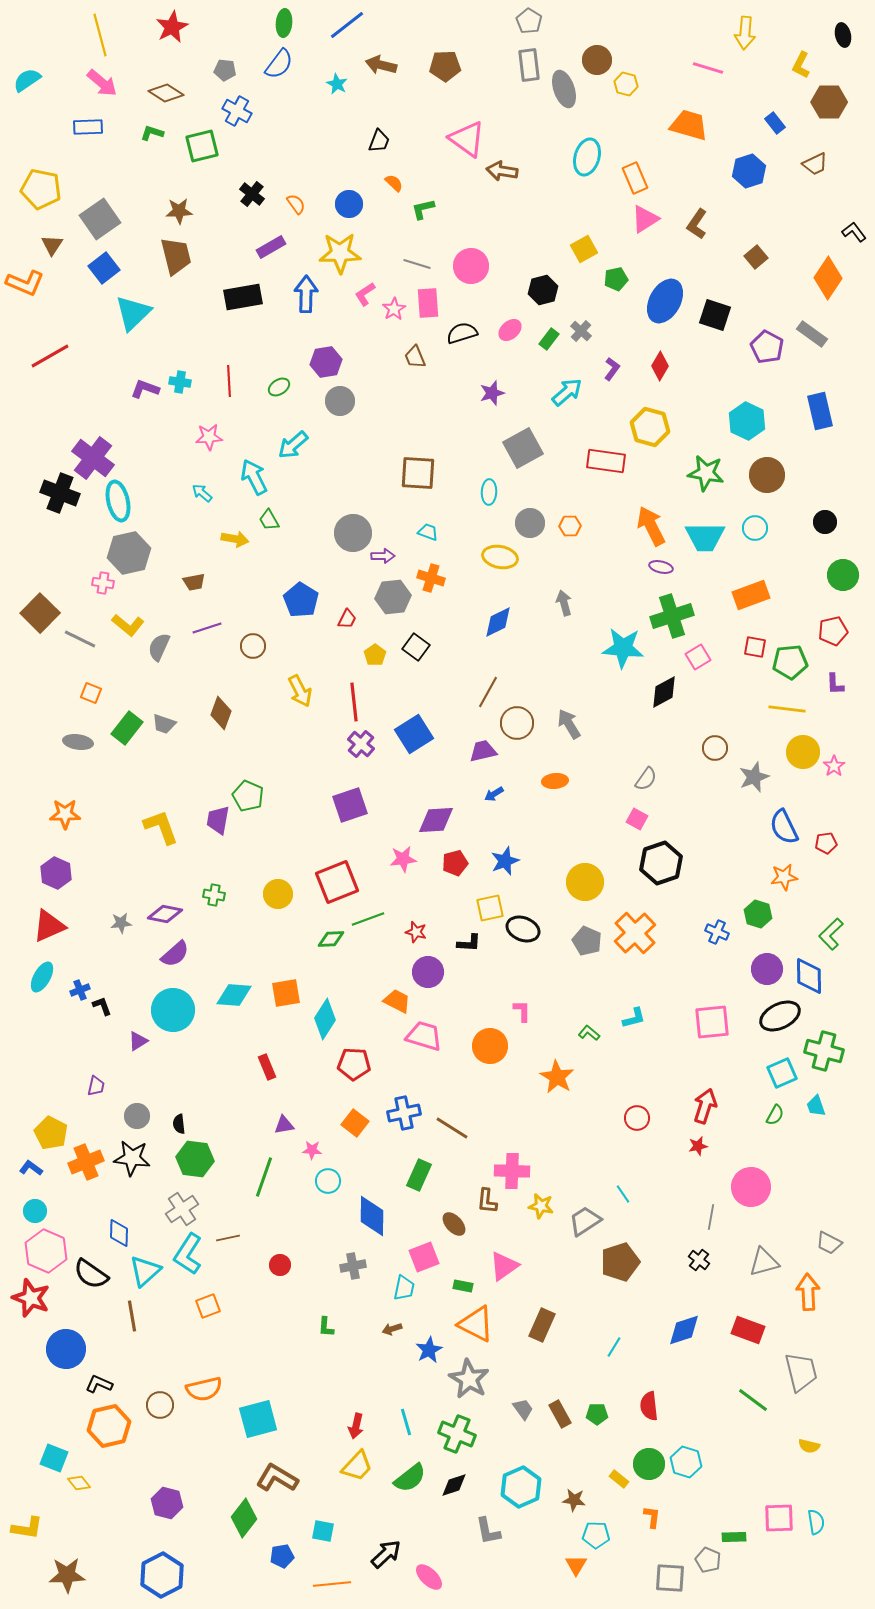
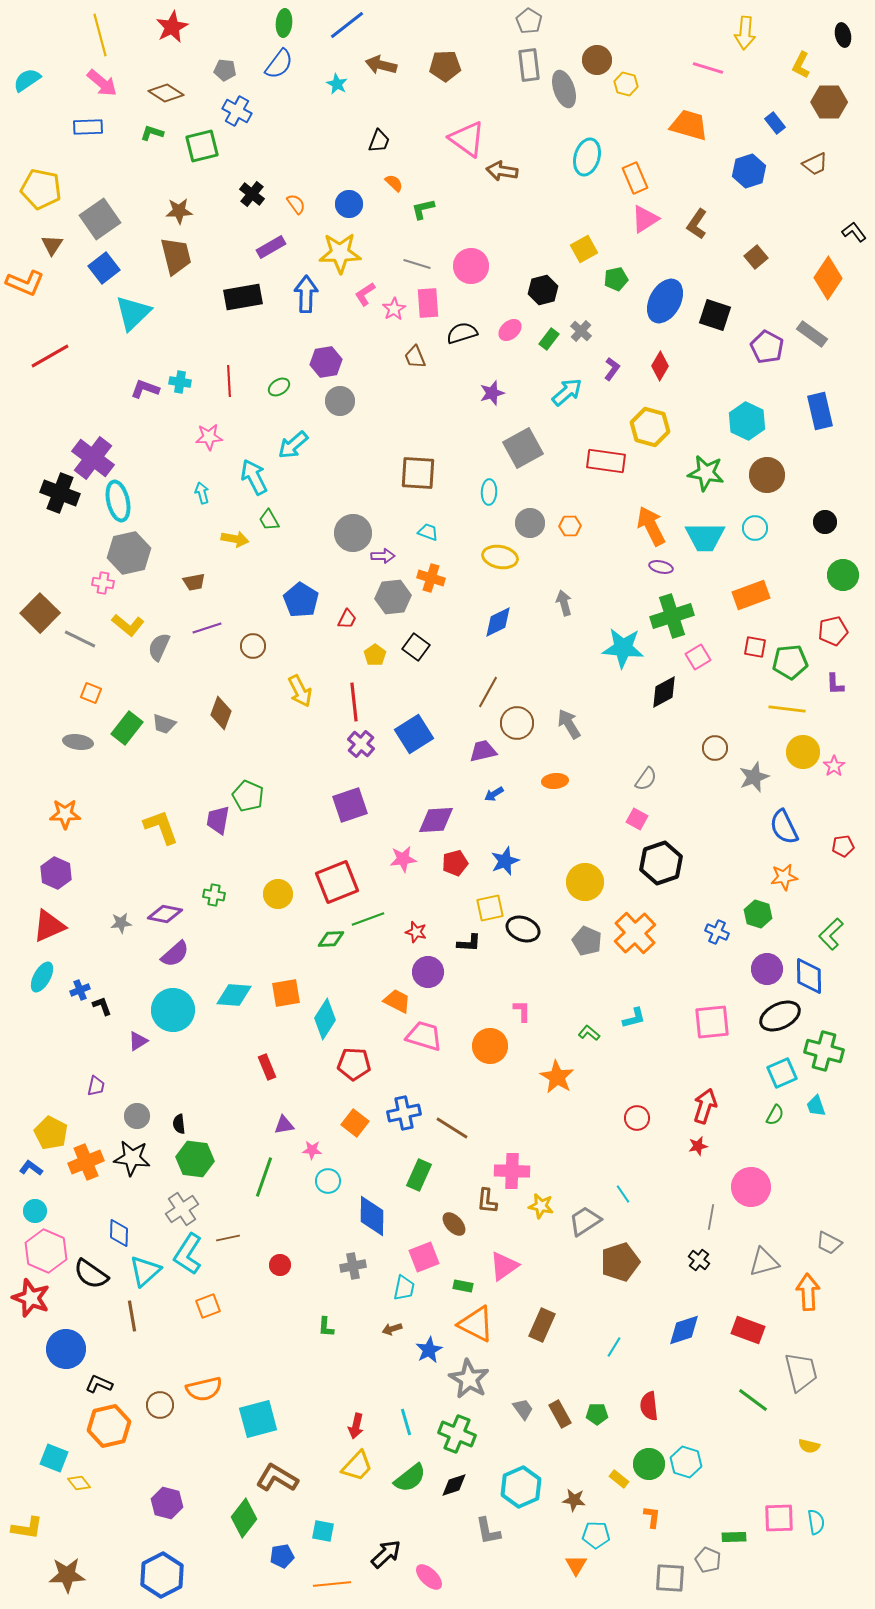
cyan arrow at (202, 493): rotated 35 degrees clockwise
red pentagon at (826, 843): moved 17 px right, 3 px down
